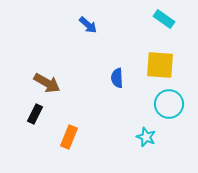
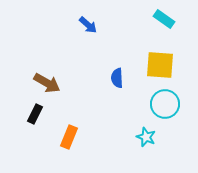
cyan circle: moved 4 px left
